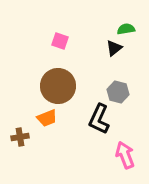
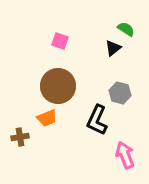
green semicircle: rotated 42 degrees clockwise
black triangle: moved 1 px left
gray hexagon: moved 2 px right, 1 px down
black L-shape: moved 2 px left, 1 px down
